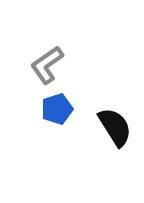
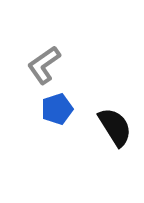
gray L-shape: moved 3 px left
